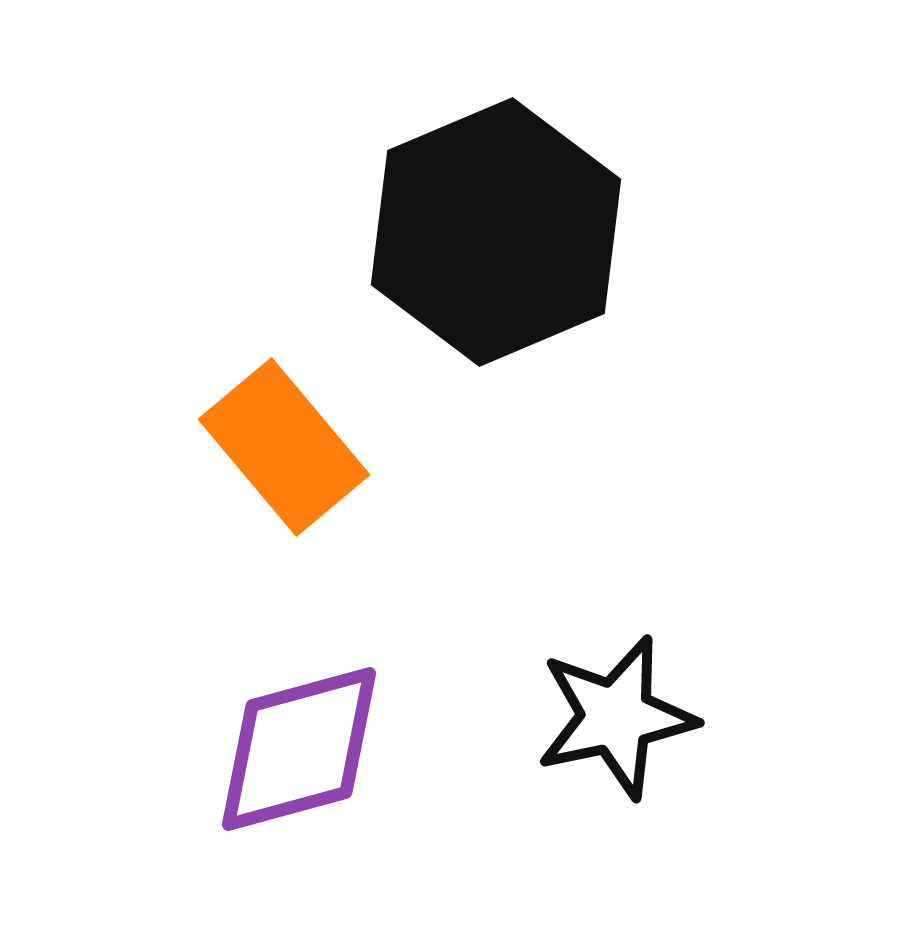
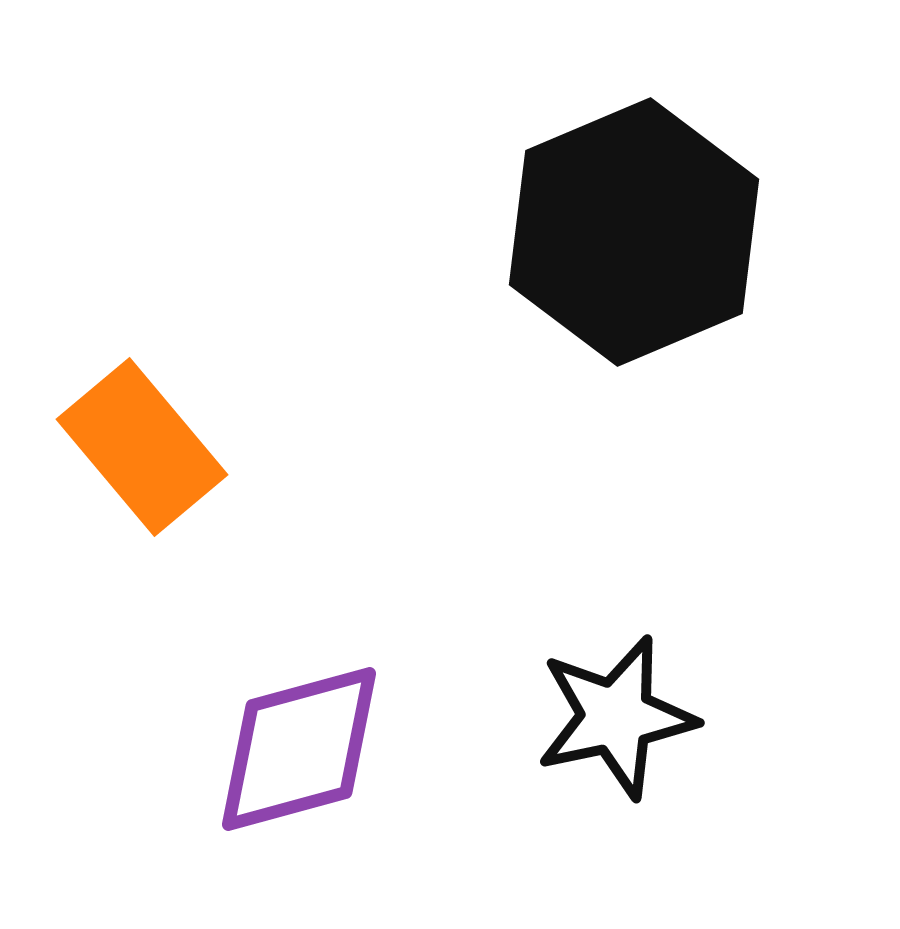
black hexagon: moved 138 px right
orange rectangle: moved 142 px left
